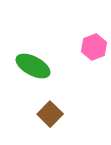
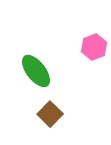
green ellipse: moved 3 px right, 5 px down; rotated 24 degrees clockwise
